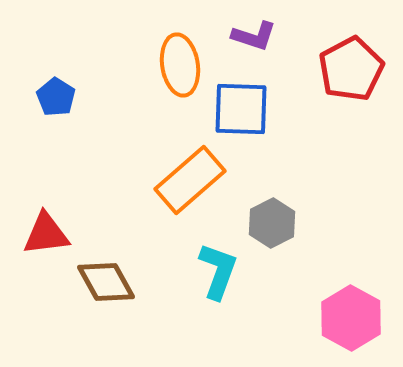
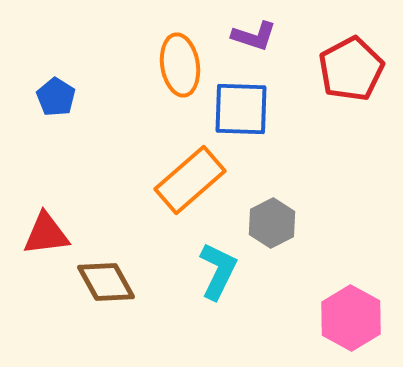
cyan L-shape: rotated 6 degrees clockwise
